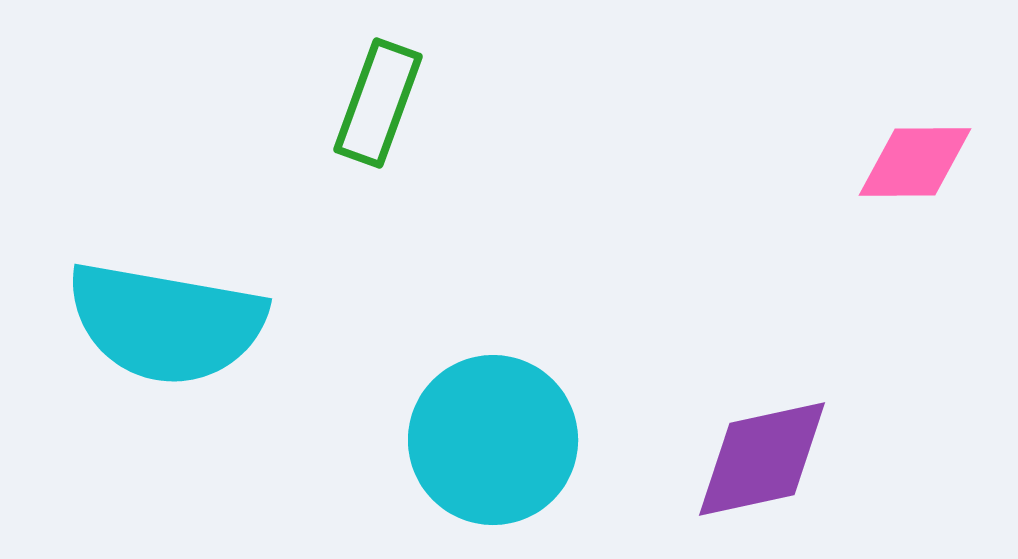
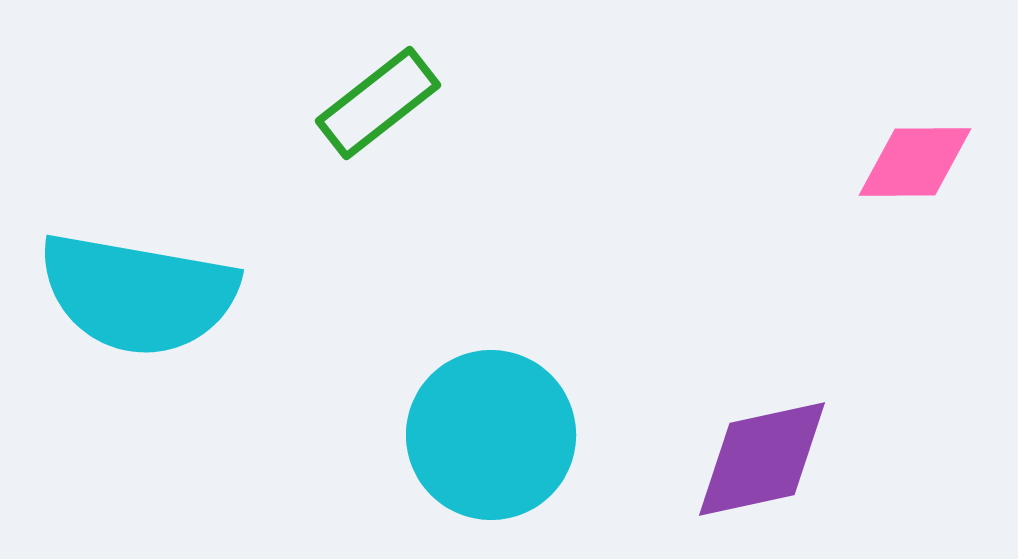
green rectangle: rotated 32 degrees clockwise
cyan semicircle: moved 28 px left, 29 px up
cyan circle: moved 2 px left, 5 px up
